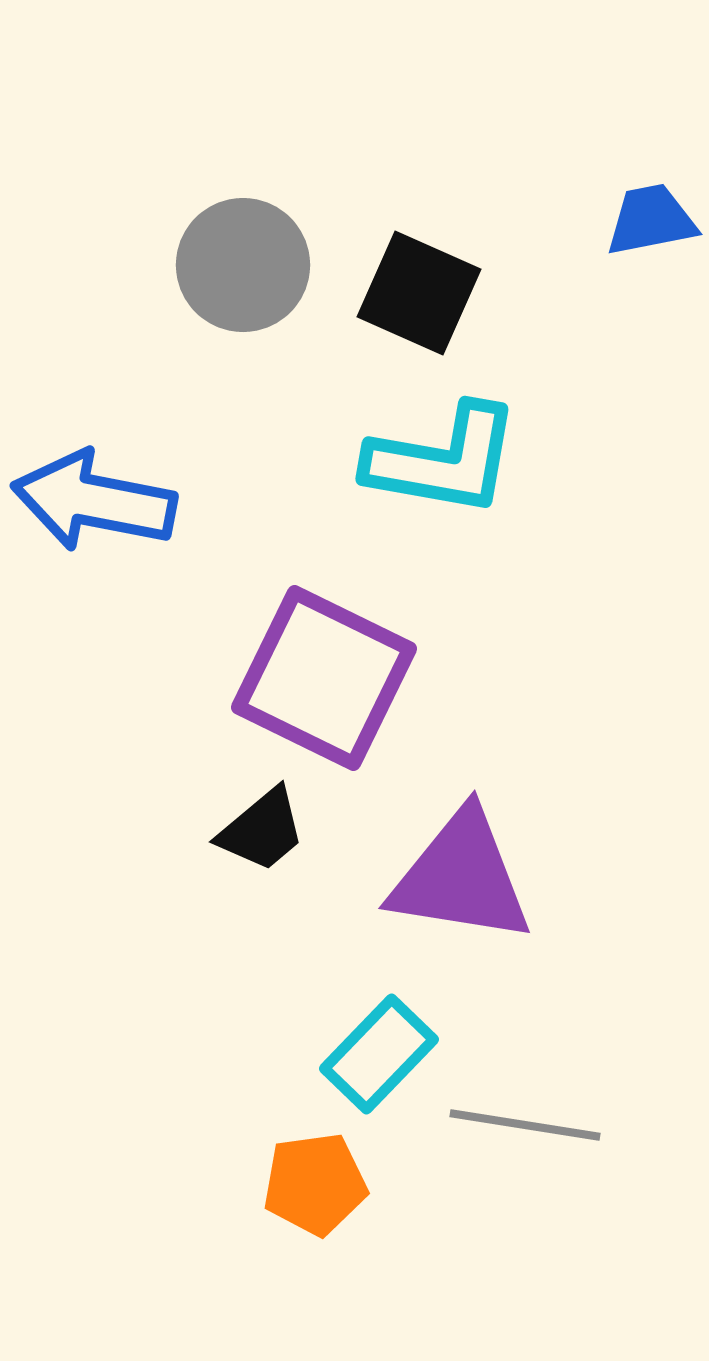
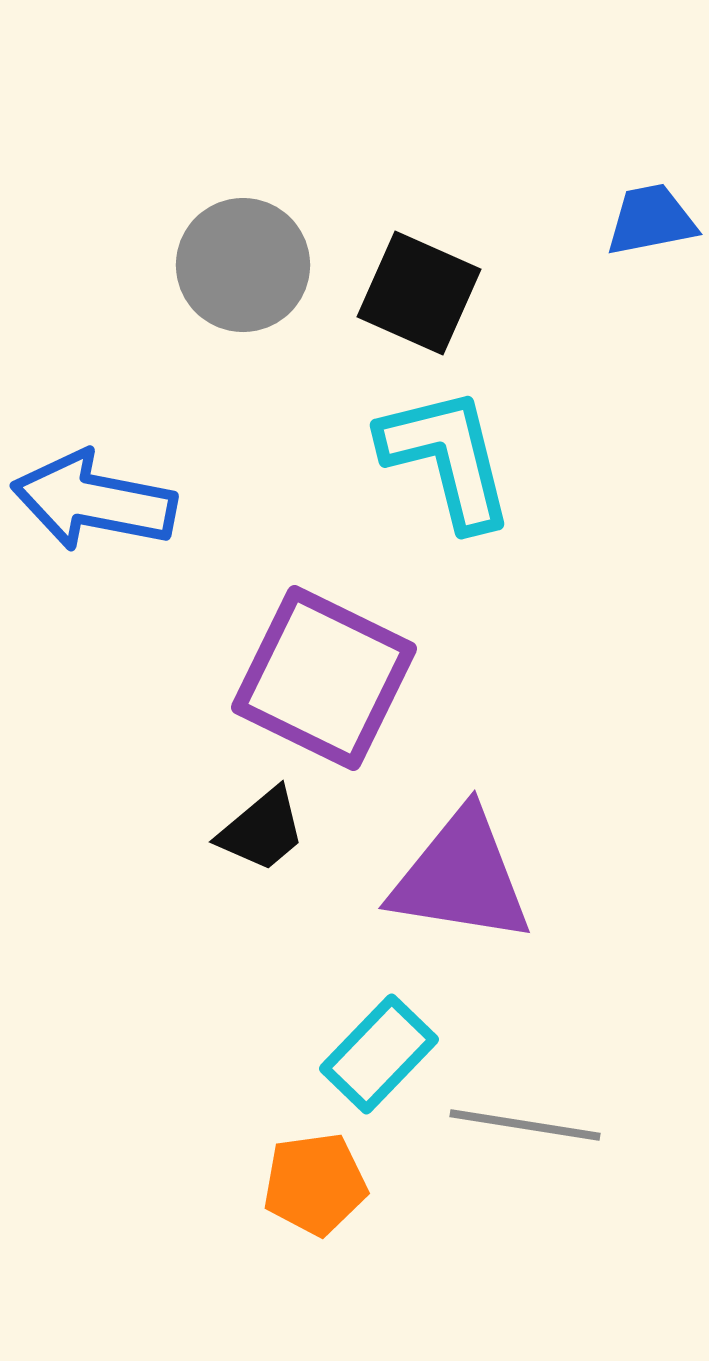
cyan L-shape: moved 4 px right, 2 px up; rotated 114 degrees counterclockwise
